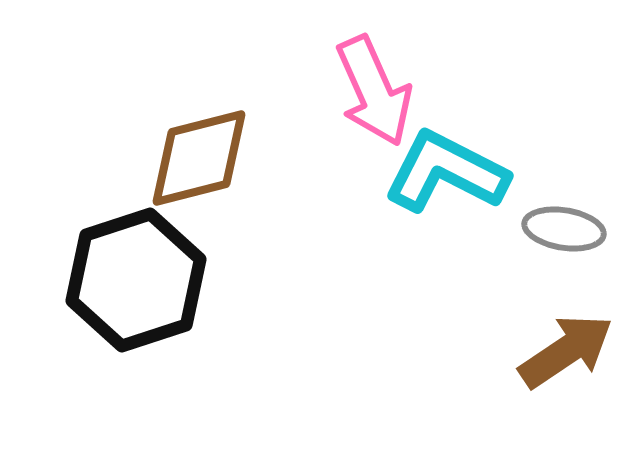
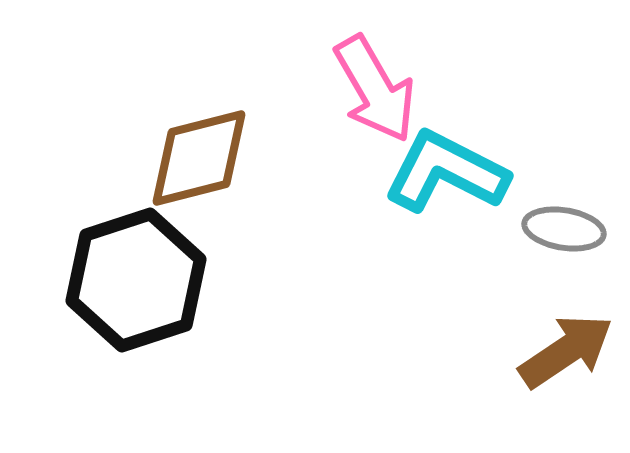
pink arrow: moved 1 px right, 2 px up; rotated 6 degrees counterclockwise
